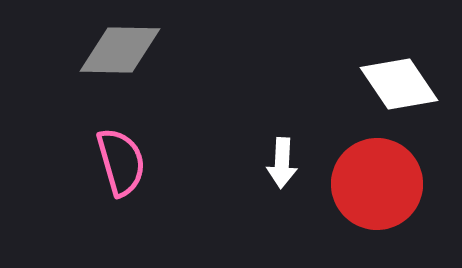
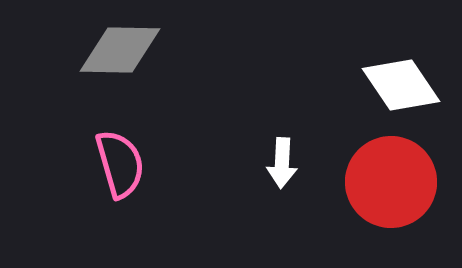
white diamond: moved 2 px right, 1 px down
pink semicircle: moved 1 px left, 2 px down
red circle: moved 14 px right, 2 px up
